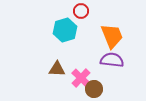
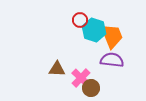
red circle: moved 1 px left, 9 px down
cyan hexagon: moved 29 px right; rotated 25 degrees counterclockwise
brown circle: moved 3 px left, 1 px up
